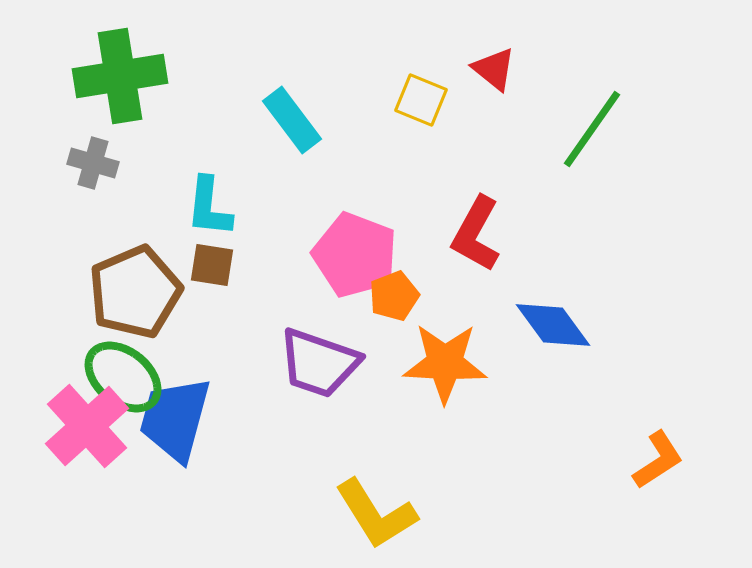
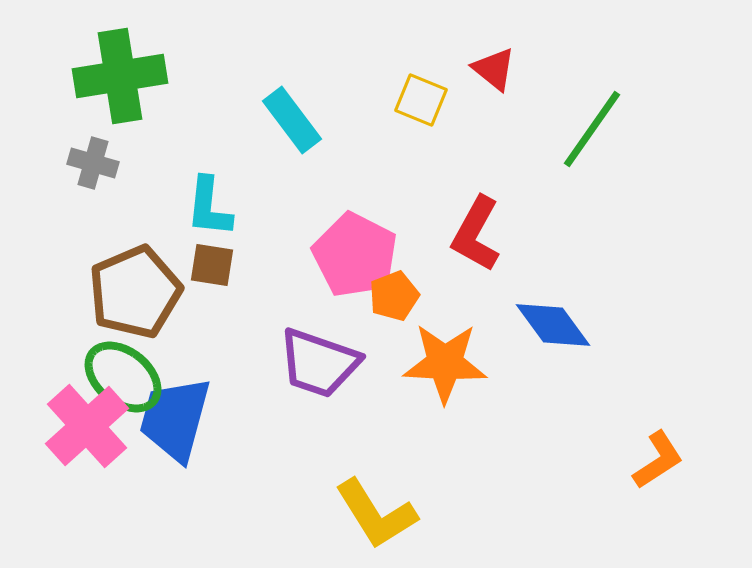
pink pentagon: rotated 6 degrees clockwise
